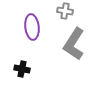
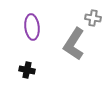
gray cross: moved 28 px right, 7 px down
black cross: moved 5 px right, 1 px down
